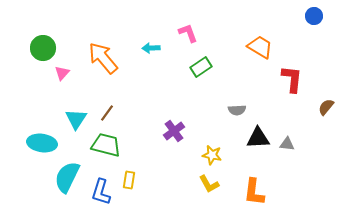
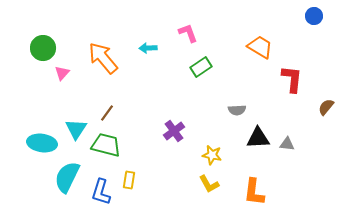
cyan arrow: moved 3 px left
cyan triangle: moved 10 px down
